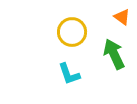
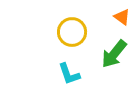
green arrow: rotated 116 degrees counterclockwise
